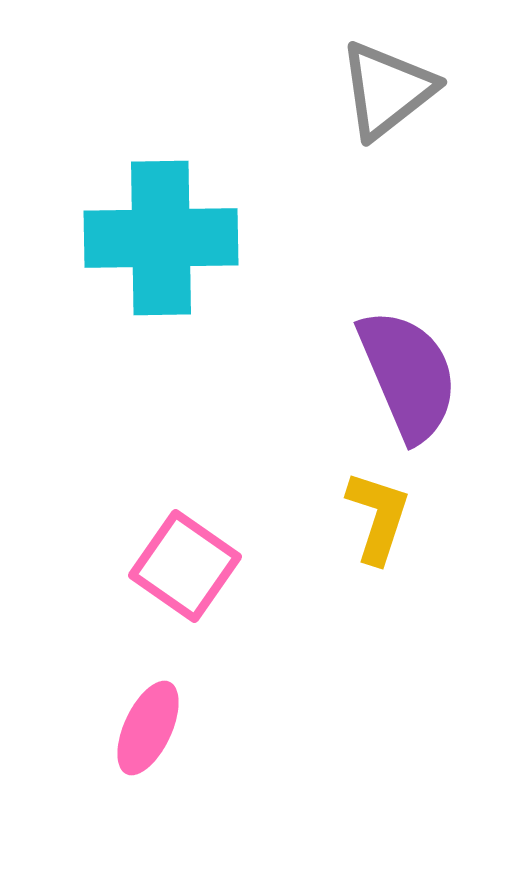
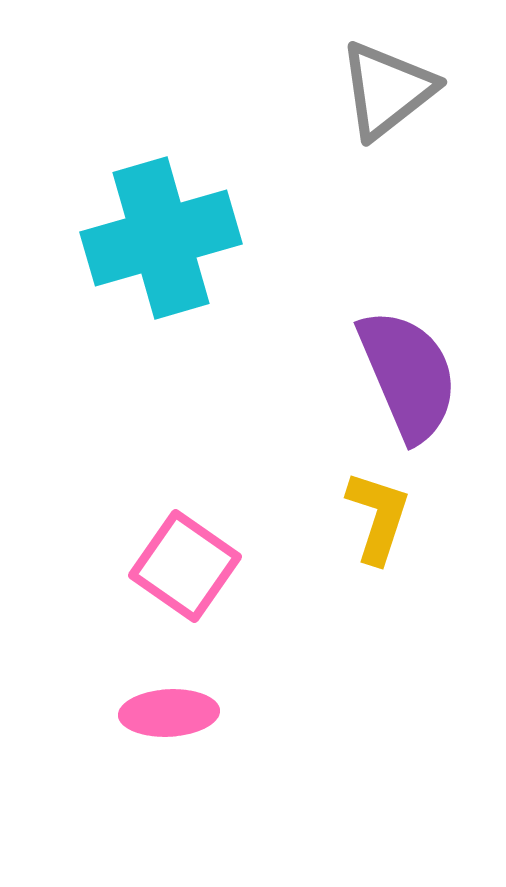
cyan cross: rotated 15 degrees counterclockwise
pink ellipse: moved 21 px right, 15 px up; rotated 62 degrees clockwise
